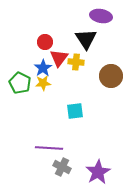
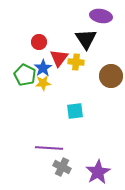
red circle: moved 6 px left
green pentagon: moved 5 px right, 8 px up
